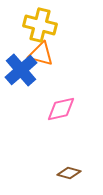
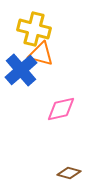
yellow cross: moved 6 px left, 4 px down
